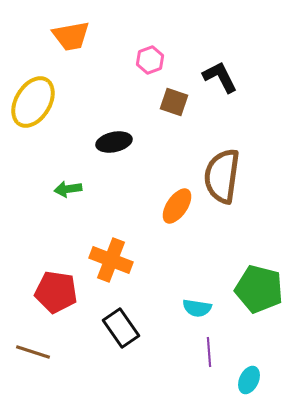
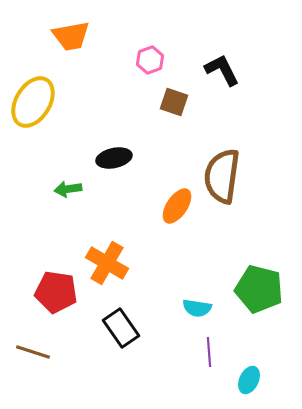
black L-shape: moved 2 px right, 7 px up
black ellipse: moved 16 px down
orange cross: moved 4 px left, 3 px down; rotated 9 degrees clockwise
